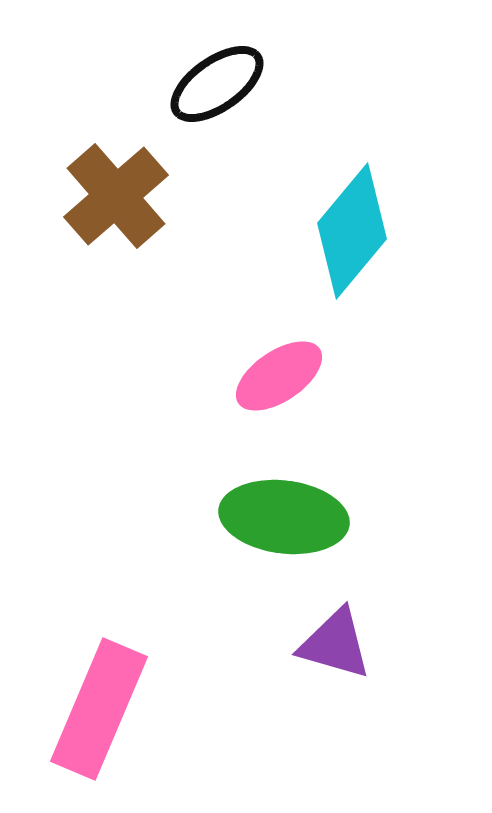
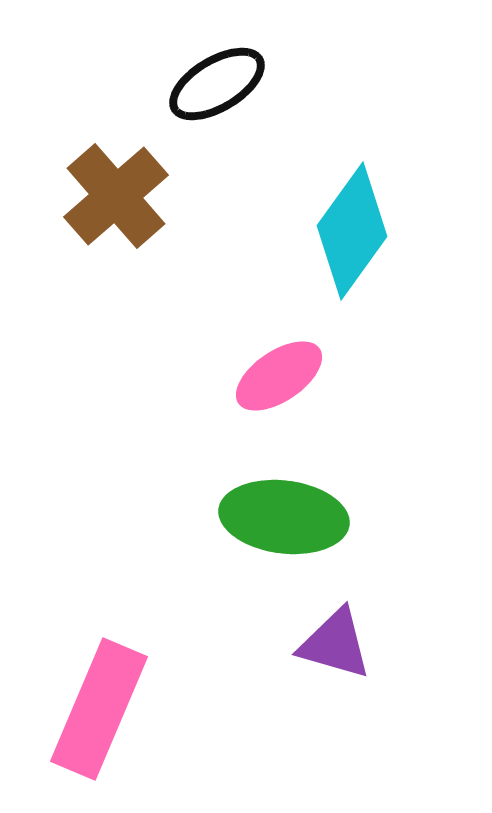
black ellipse: rotated 4 degrees clockwise
cyan diamond: rotated 4 degrees counterclockwise
